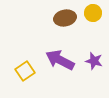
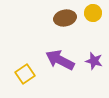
yellow square: moved 3 px down
